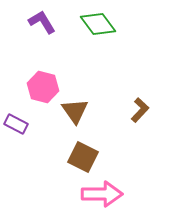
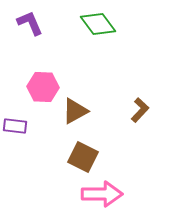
purple L-shape: moved 12 px left, 1 px down; rotated 8 degrees clockwise
pink hexagon: rotated 12 degrees counterclockwise
brown triangle: rotated 36 degrees clockwise
purple rectangle: moved 1 px left, 2 px down; rotated 20 degrees counterclockwise
